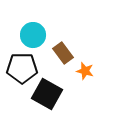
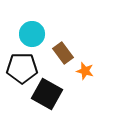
cyan circle: moved 1 px left, 1 px up
